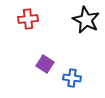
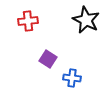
red cross: moved 2 px down
purple square: moved 3 px right, 5 px up
